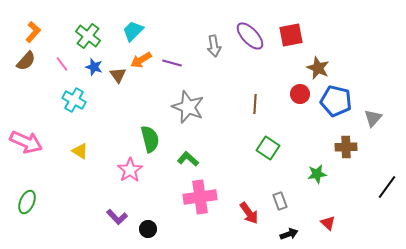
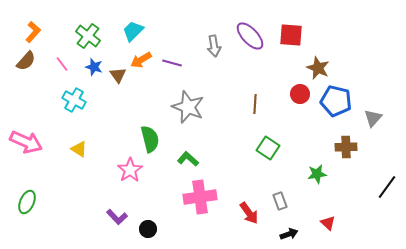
red square: rotated 15 degrees clockwise
yellow triangle: moved 1 px left, 2 px up
